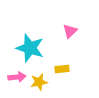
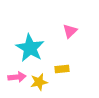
cyan star: rotated 12 degrees clockwise
